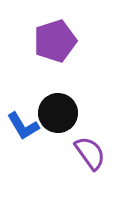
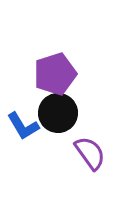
purple pentagon: moved 33 px down
